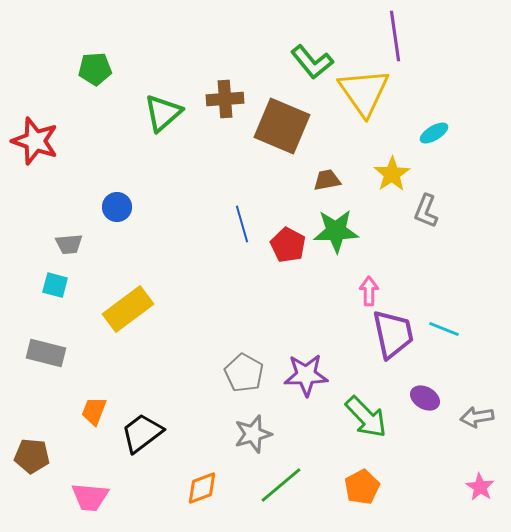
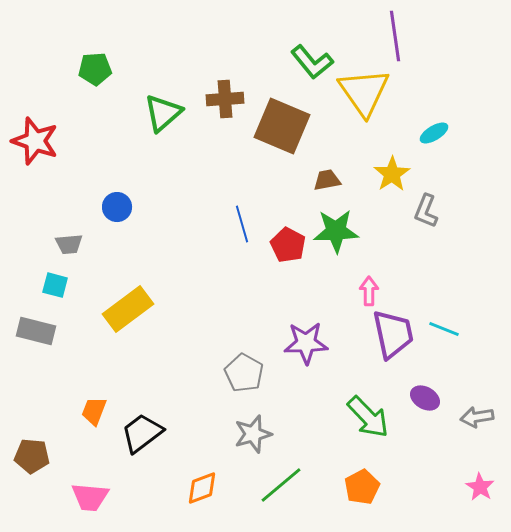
gray rectangle: moved 10 px left, 22 px up
purple star: moved 32 px up
green arrow: moved 2 px right
